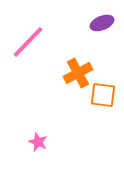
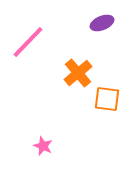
orange cross: rotated 12 degrees counterclockwise
orange square: moved 4 px right, 4 px down
pink star: moved 5 px right, 4 px down
